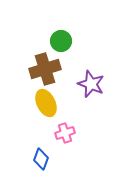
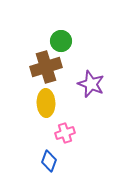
brown cross: moved 1 px right, 2 px up
yellow ellipse: rotated 24 degrees clockwise
blue diamond: moved 8 px right, 2 px down
